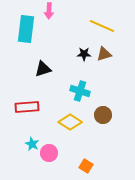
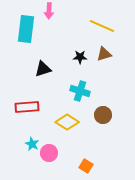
black star: moved 4 px left, 3 px down
yellow diamond: moved 3 px left
